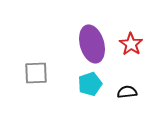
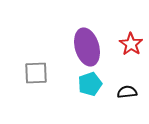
purple ellipse: moved 5 px left, 3 px down
